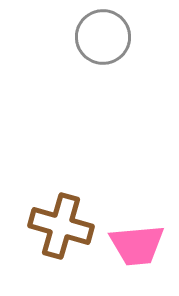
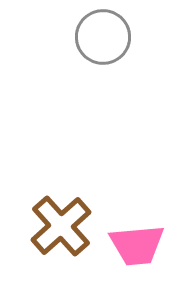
brown cross: rotated 32 degrees clockwise
